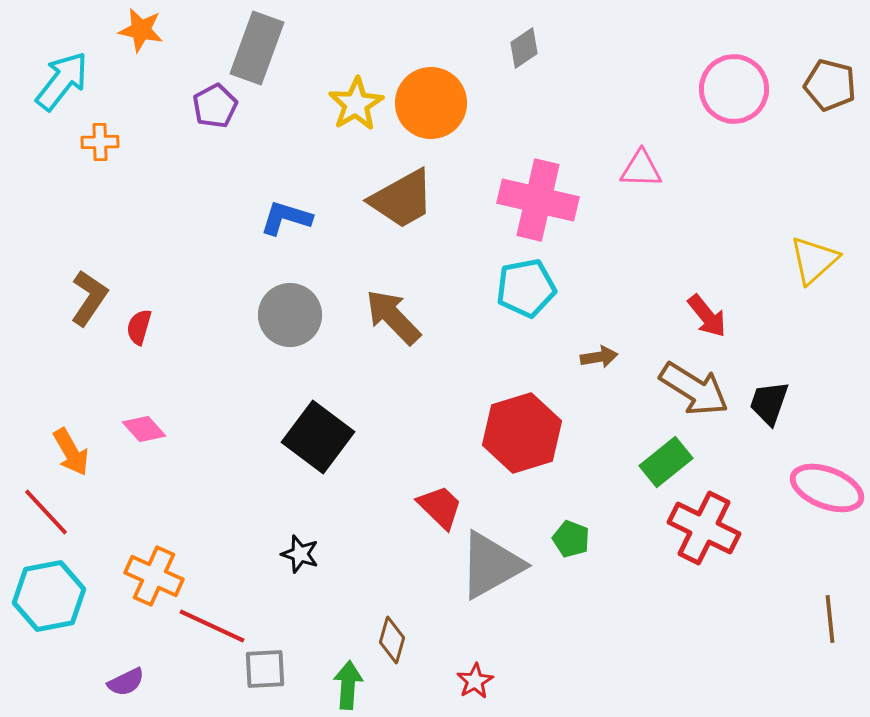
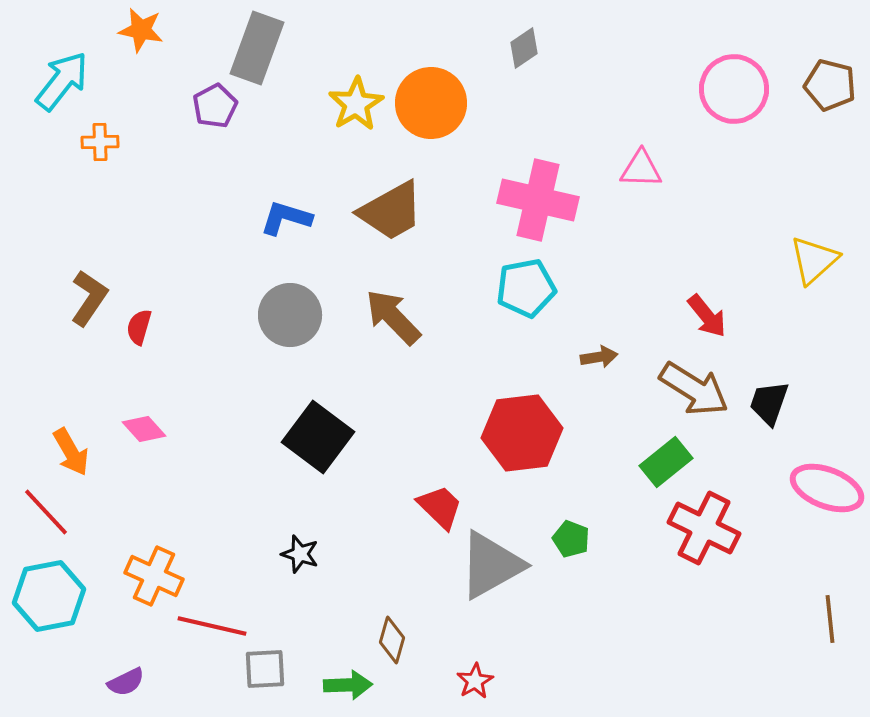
brown trapezoid at (402, 199): moved 11 px left, 12 px down
red hexagon at (522, 433): rotated 10 degrees clockwise
red line at (212, 626): rotated 12 degrees counterclockwise
green arrow at (348, 685): rotated 84 degrees clockwise
